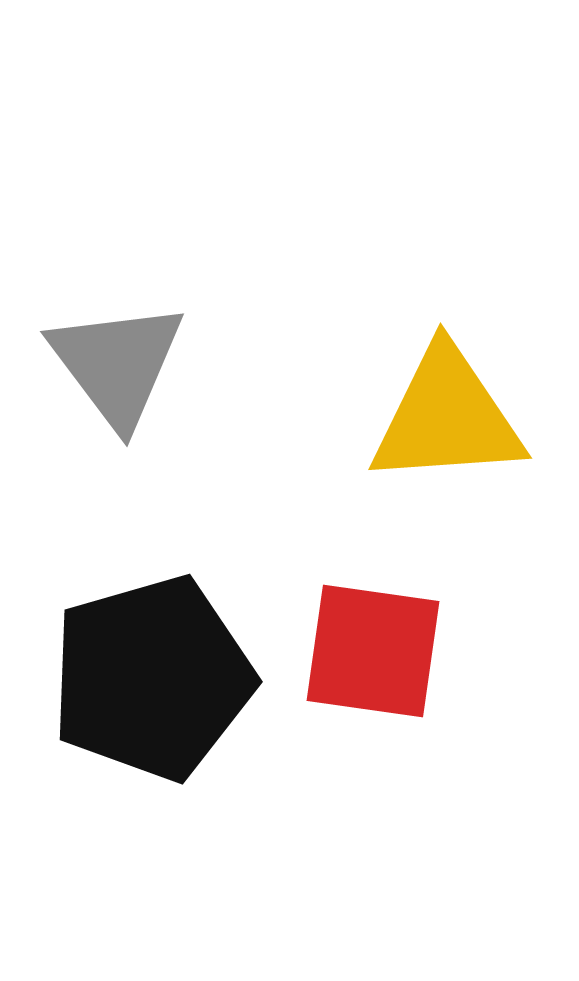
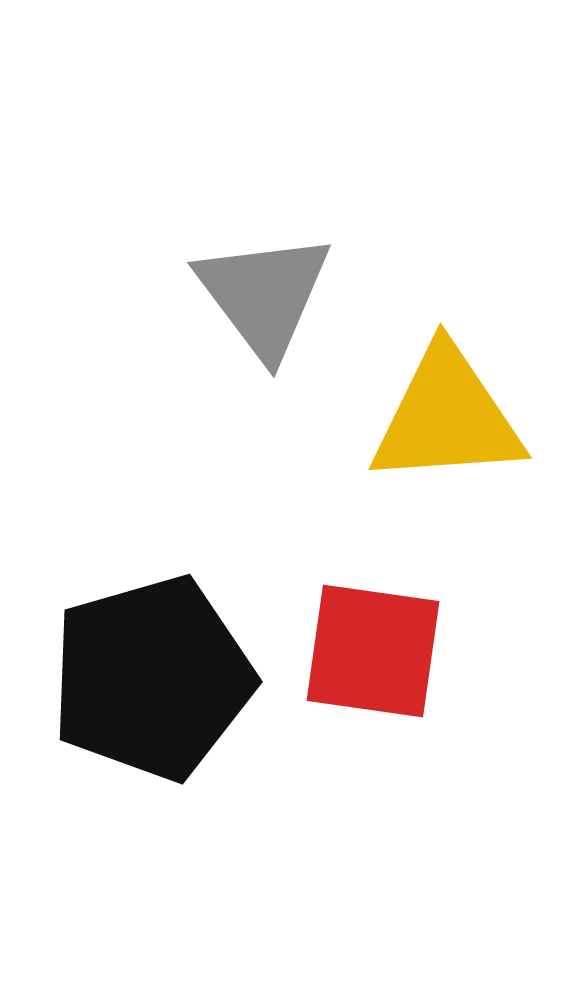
gray triangle: moved 147 px right, 69 px up
